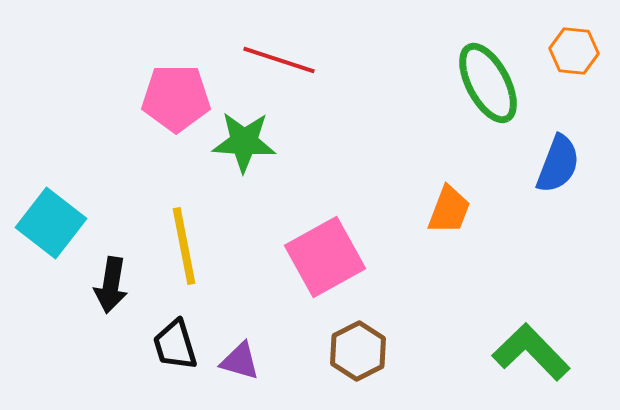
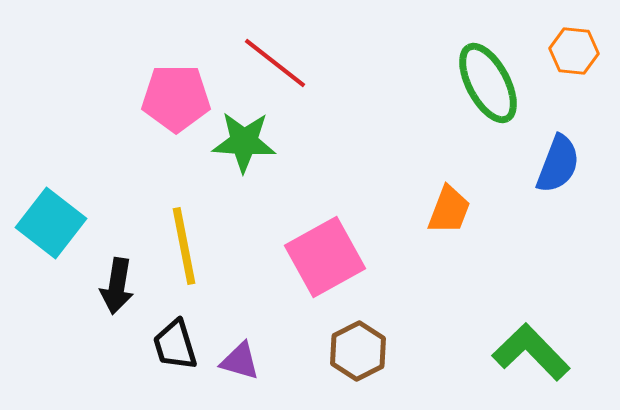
red line: moved 4 px left, 3 px down; rotated 20 degrees clockwise
black arrow: moved 6 px right, 1 px down
